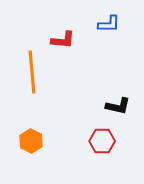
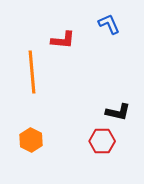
blue L-shape: rotated 115 degrees counterclockwise
black L-shape: moved 6 px down
orange hexagon: moved 1 px up
